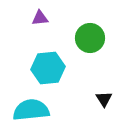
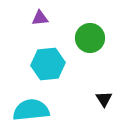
cyan hexagon: moved 4 px up
